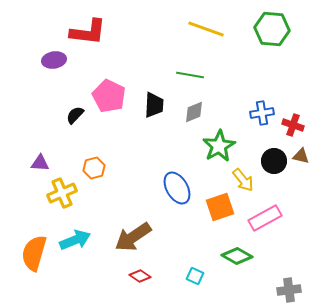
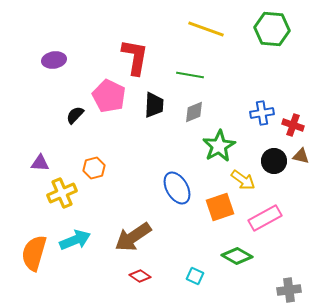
red L-shape: moved 47 px right, 25 px down; rotated 87 degrees counterclockwise
yellow arrow: rotated 15 degrees counterclockwise
